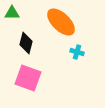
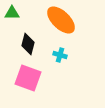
orange ellipse: moved 2 px up
black diamond: moved 2 px right, 1 px down
cyan cross: moved 17 px left, 3 px down
